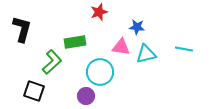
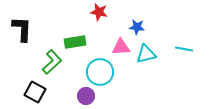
red star: rotated 30 degrees clockwise
black L-shape: rotated 12 degrees counterclockwise
pink triangle: rotated 12 degrees counterclockwise
black square: moved 1 px right, 1 px down; rotated 10 degrees clockwise
